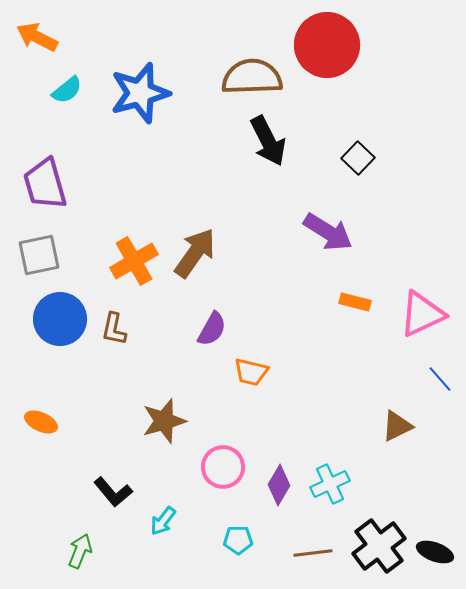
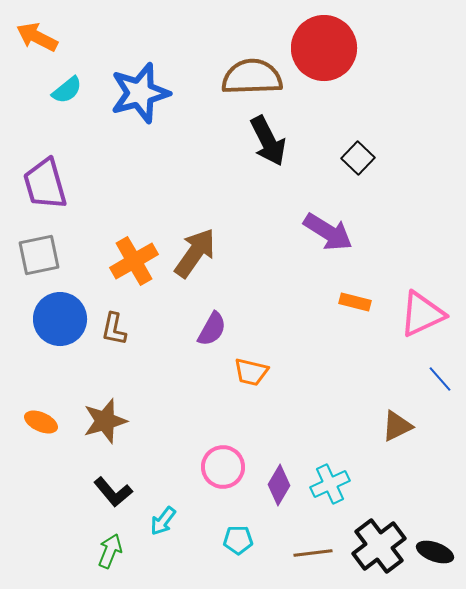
red circle: moved 3 px left, 3 px down
brown star: moved 59 px left
green arrow: moved 30 px right
